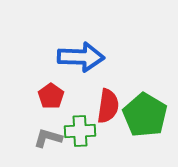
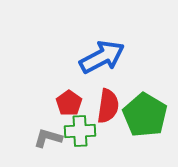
blue arrow: moved 21 px right; rotated 30 degrees counterclockwise
red pentagon: moved 18 px right, 7 px down
